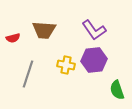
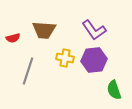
yellow cross: moved 1 px left, 7 px up
gray line: moved 3 px up
green semicircle: moved 3 px left
